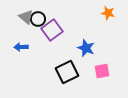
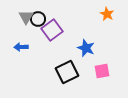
orange star: moved 1 px left, 1 px down; rotated 16 degrees clockwise
gray triangle: rotated 21 degrees clockwise
